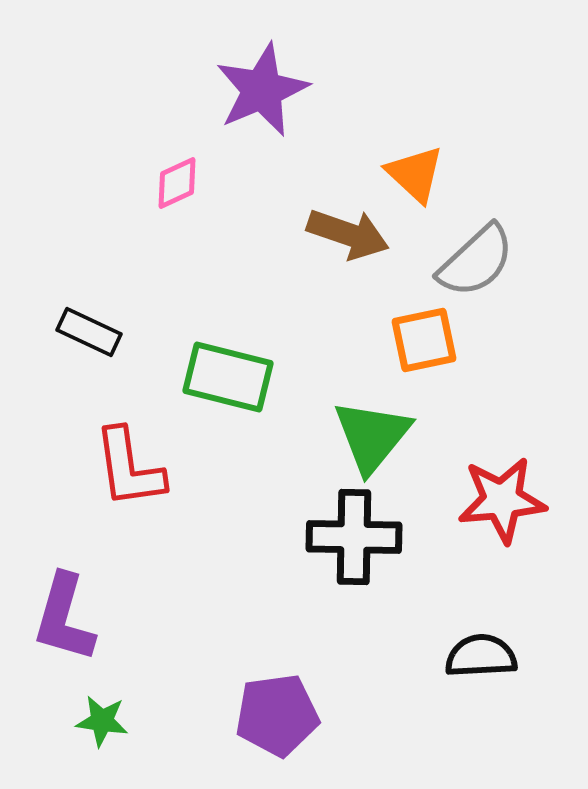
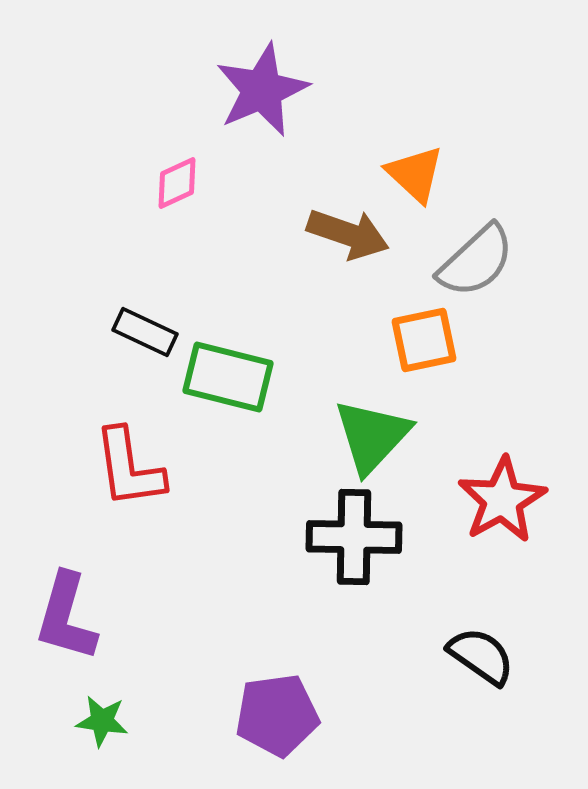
black rectangle: moved 56 px right
green triangle: rotated 4 degrees clockwise
red star: rotated 24 degrees counterclockwise
purple L-shape: moved 2 px right, 1 px up
black semicircle: rotated 38 degrees clockwise
